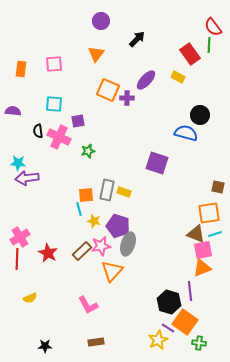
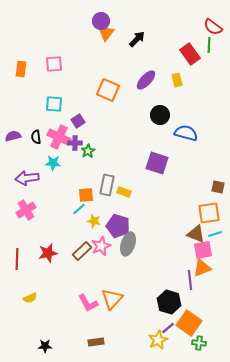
red semicircle at (213, 27): rotated 18 degrees counterclockwise
orange triangle at (96, 54): moved 10 px right, 21 px up
yellow rectangle at (178, 77): moved 1 px left, 3 px down; rotated 48 degrees clockwise
purple cross at (127, 98): moved 52 px left, 45 px down
purple semicircle at (13, 111): moved 25 px down; rotated 21 degrees counterclockwise
black circle at (200, 115): moved 40 px left
purple square at (78, 121): rotated 24 degrees counterclockwise
black semicircle at (38, 131): moved 2 px left, 6 px down
green star at (88, 151): rotated 16 degrees counterclockwise
cyan star at (18, 163): moved 35 px right
gray rectangle at (107, 190): moved 5 px up
cyan line at (79, 209): rotated 64 degrees clockwise
pink cross at (20, 237): moved 6 px right, 27 px up
pink star at (101, 246): rotated 12 degrees counterclockwise
red star at (48, 253): rotated 30 degrees clockwise
orange triangle at (112, 271): moved 28 px down
purple line at (190, 291): moved 11 px up
pink L-shape at (88, 305): moved 2 px up
orange square at (185, 322): moved 4 px right, 1 px down
purple line at (168, 328): rotated 72 degrees counterclockwise
